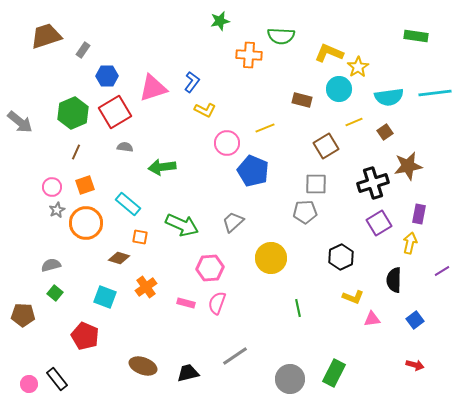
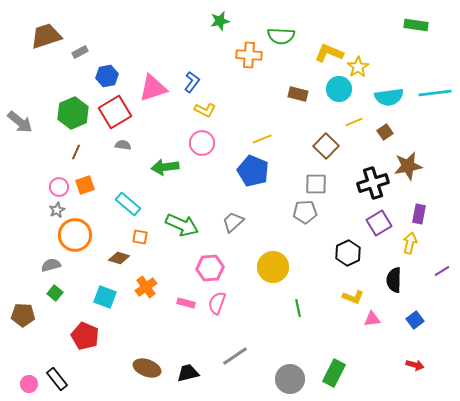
green rectangle at (416, 36): moved 11 px up
gray rectangle at (83, 50): moved 3 px left, 2 px down; rotated 28 degrees clockwise
blue hexagon at (107, 76): rotated 10 degrees counterclockwise
brown rectangle at (302, 100): moved 4 px left, 6 px up
yellow line at (265, 128): moved 3 px left, 11 px down
pink circle at (227, 143): moved 25 px left
brown square at (326, 146): rotated 15 degrees counterclockwise
gray semicircle at (125, 147): moved 2 px left, 2 px up
green arrow at (162, 167): moved 3 px right
pink circle at (52, 187): moved 7 px right
orange circle at (86, 223): moved 11 px left, 12 px down
black hexagon at (341, 257): moved 7 px right, 4 px up
yellow circle at (271, 258): moved 2 px right, 9 px down
brown ellipse at (143, 366): moved 4 px right, 2 px down
